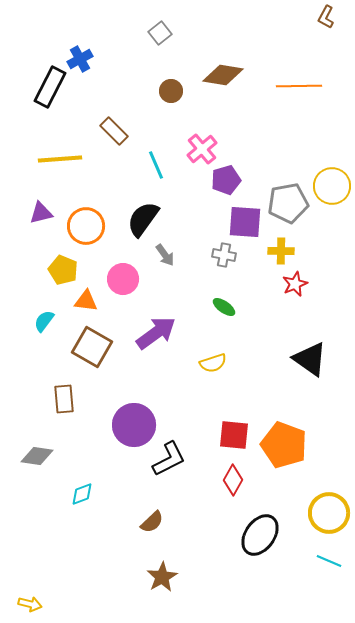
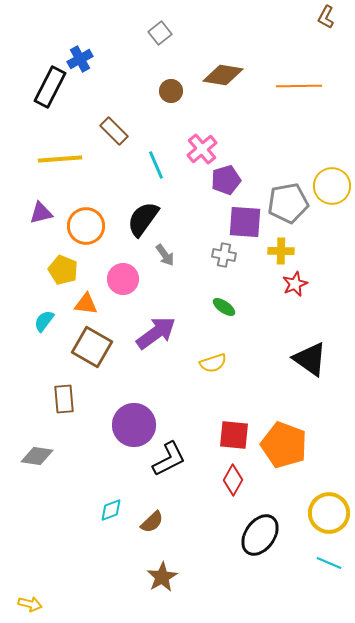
orange triangle at (86, 301): moved 3 px down
cyan diamond at (82, 494): moved 29 px right, 16 px down
cyan line at (329, 561): moved 2 px down
